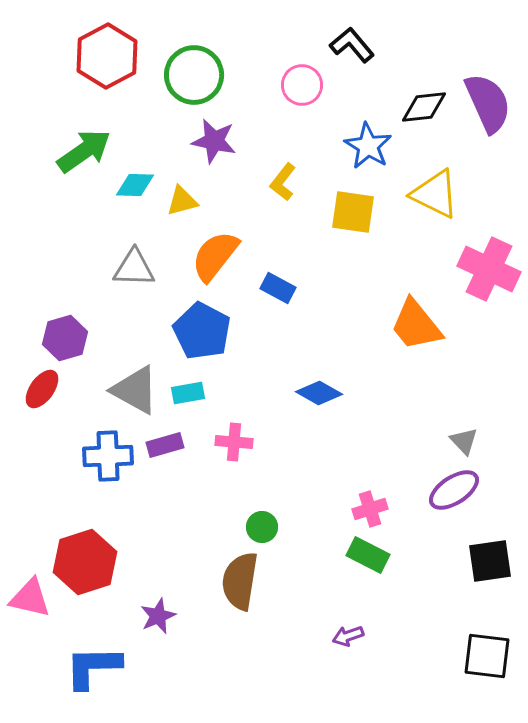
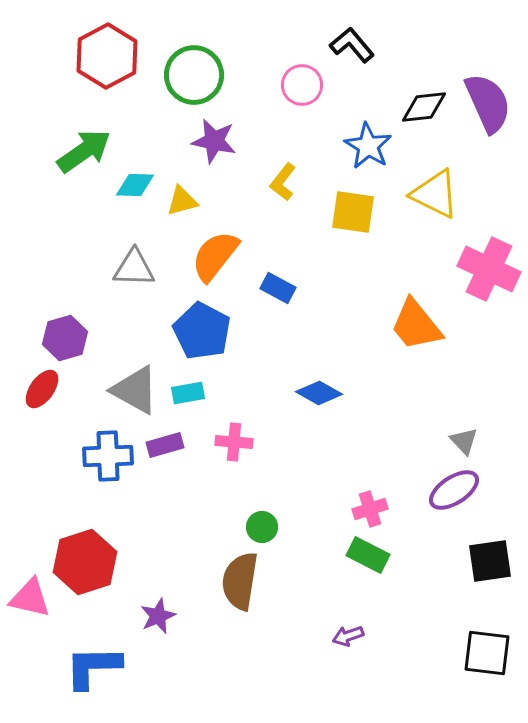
black square at (487, 656): moved 3 px up
